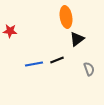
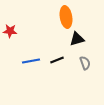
black triangle: rotated 21 degrees clockwise
blue line: moved 3 px left, 3 px up
gray semicircle: moved 4 px left, 6 px up
